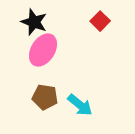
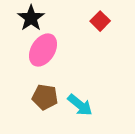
black star: moved 3 px left, 4 px up; rotated 16 degrees clockwise
